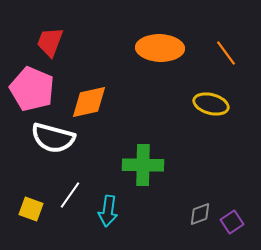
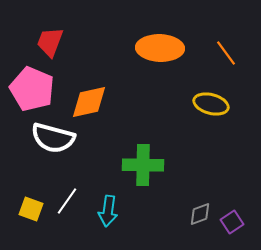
white line: moved 3 px left, 6 px down
